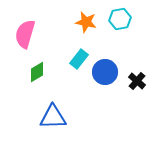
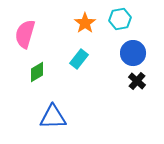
orange star: moved 1 px left, 1 px down; rotated 25 degrees clockwise
blue circle: moved 28 px right, 19 px up
